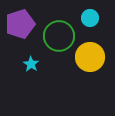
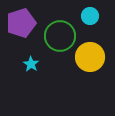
cyan circle: moved 2 px up
purple pentagon: moved 1 px right, 1 px up
green circle: moved 1 px right
